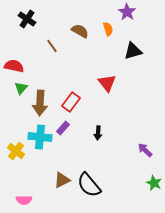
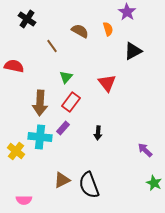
black triangle: rotated 12 degrees counterclockwise
green triangle: moved 45 px right, 11 px up
black semicircle: rotated 20 degrees clockwise
